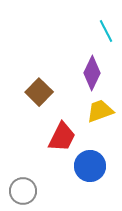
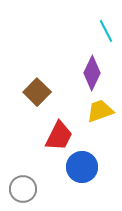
brown square: moved 2 px left
red trapezoid: moved 3 px left, 1 px up
blue circle: moved 8 px left, 1 px down
gray circle: moved 2 px up
